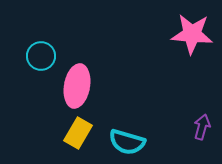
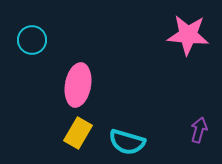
pink star: moved 4 px left, 1 px down
cyan circle: moved 9 px left, 16 px up
pink ellipse: moved 1 px right, 1 px up
purple arrow: moved 3 px left, 3 px down
